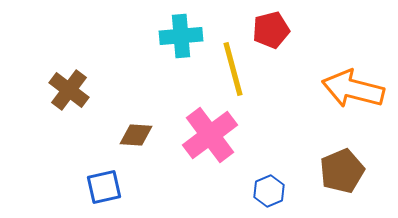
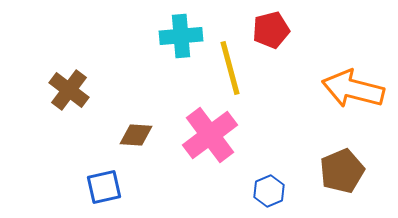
yellow line: moved 3 px left, 1 px up
